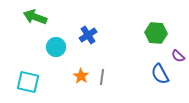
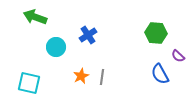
orange star: rotated 14 degrees clockwise
cyan square: moved 1 px right, 1 px down
